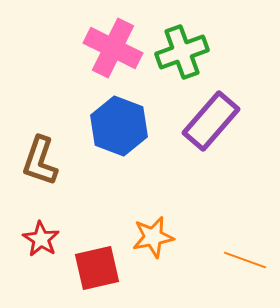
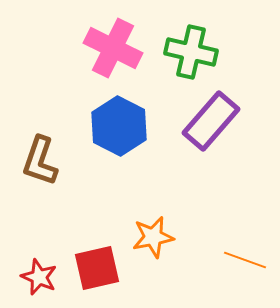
green cross: moved 9 px right; rotated 33 degrees clockwise
blue hexagon: rotated 6 degrees clockwise
red star: moved 2 px left, 38 px down; rotated 9 degrees counterclockwise
